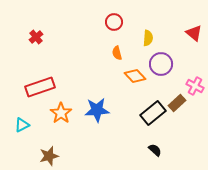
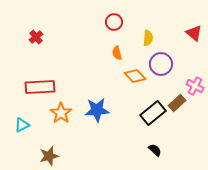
red rectangle: rotated 16 degrees clockwise
